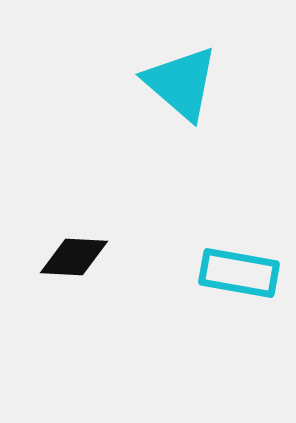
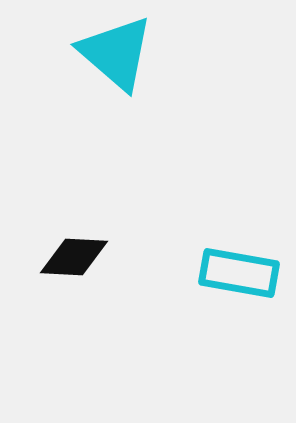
cyan triangle: moved 65 px left, 30 px up
